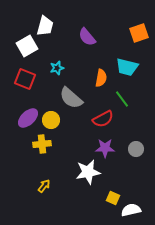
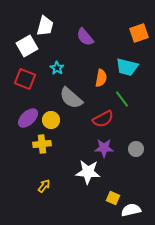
purple semicircle: moved 2 px left
cyan star: rotated 24 degrees counterclockwise
purple star: moved 1 px left
white star: rotated 15 degrees clockwise
